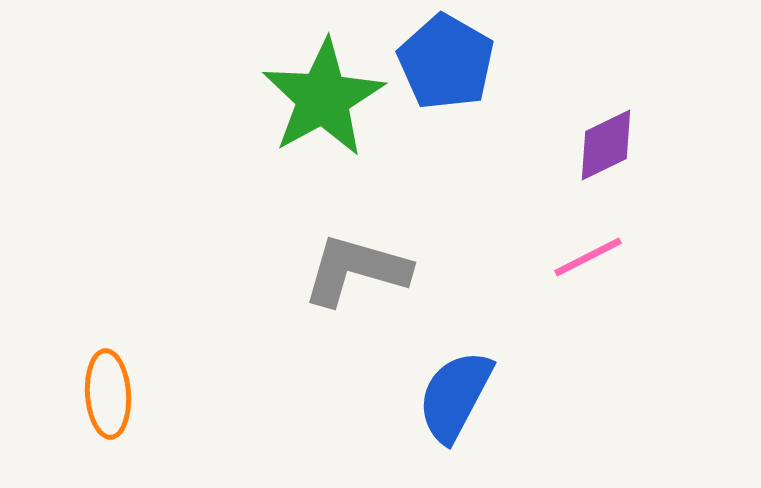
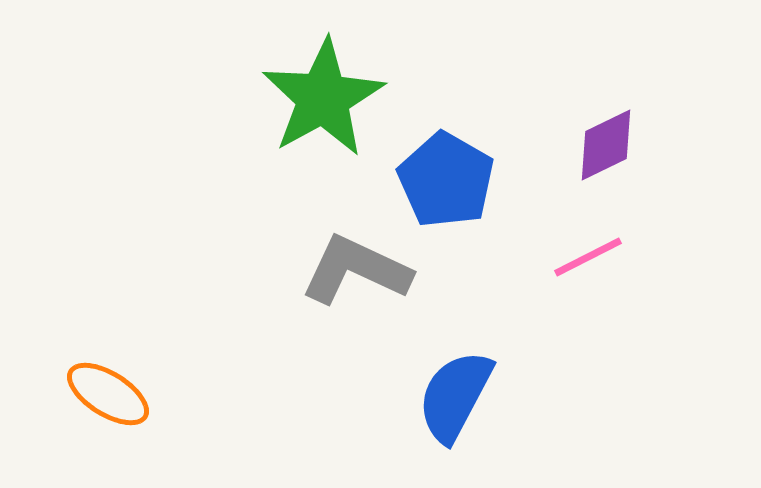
blue pentagon: moved 118 px down
gray L-shape: rotated 9 degrees clockwise
orange ellipse: rotated 54 degrees counterclockwise
